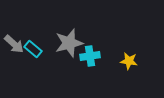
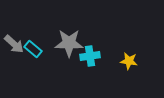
gray star: rotated 16 degrees clockwise
